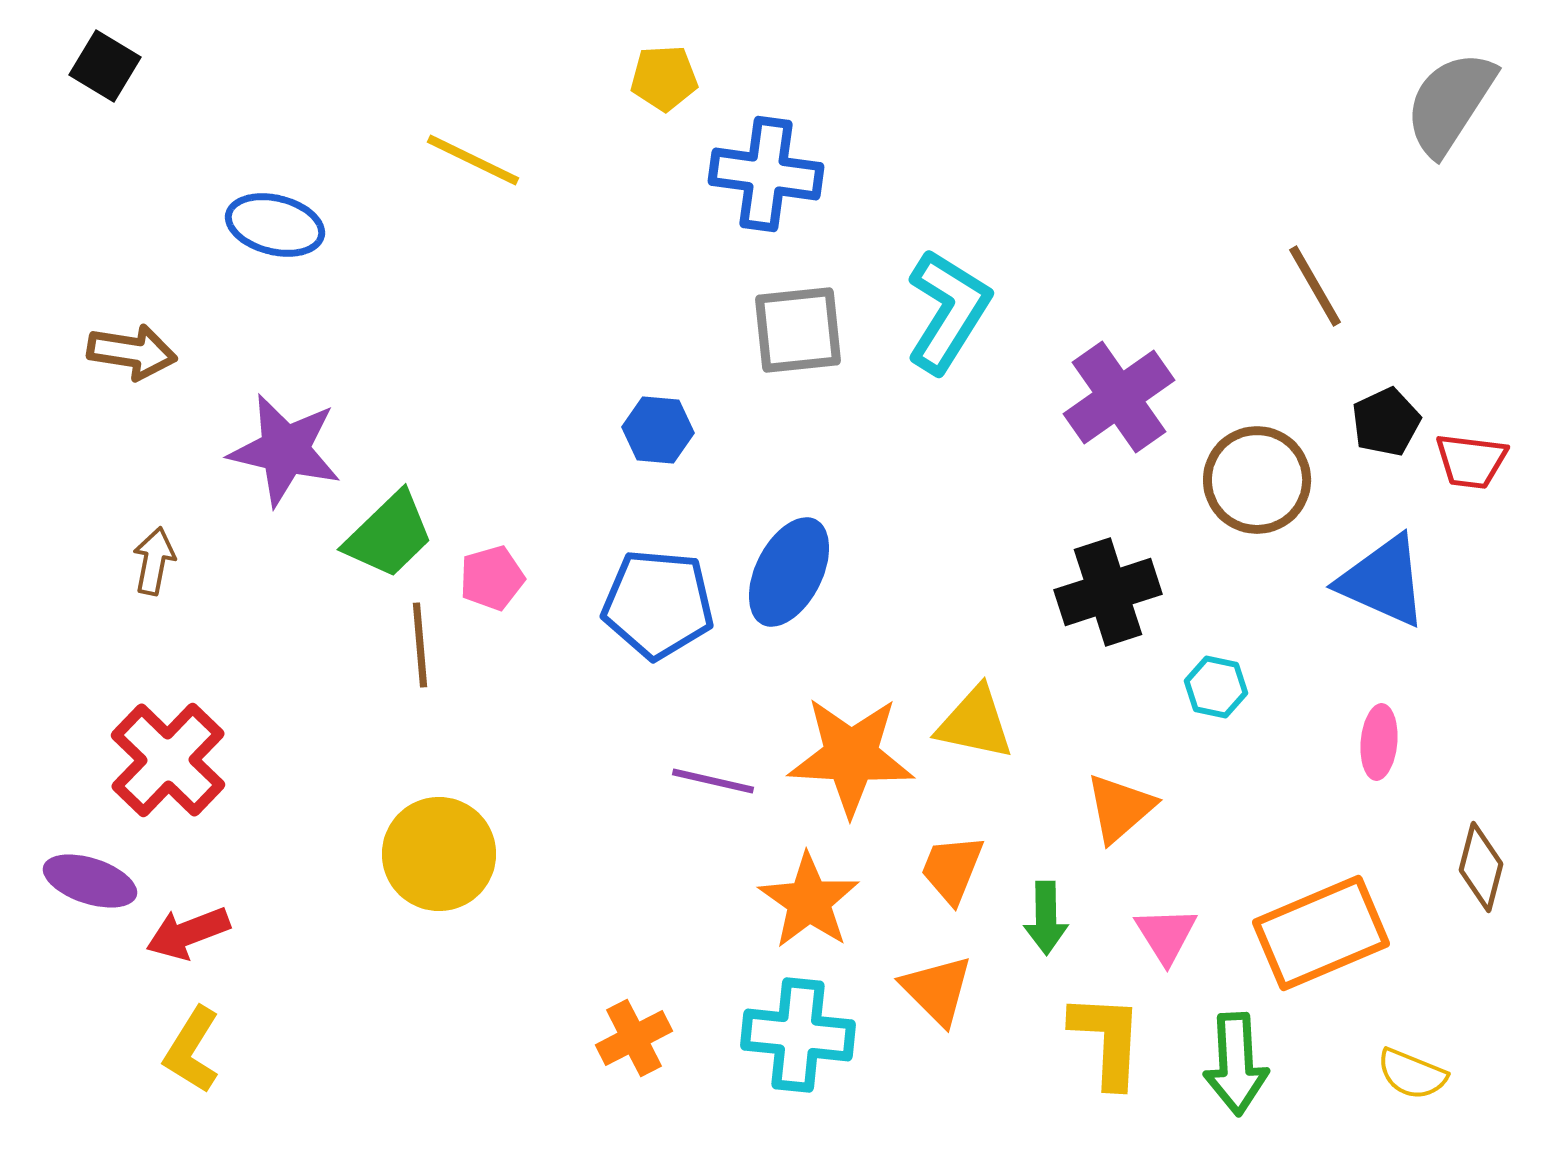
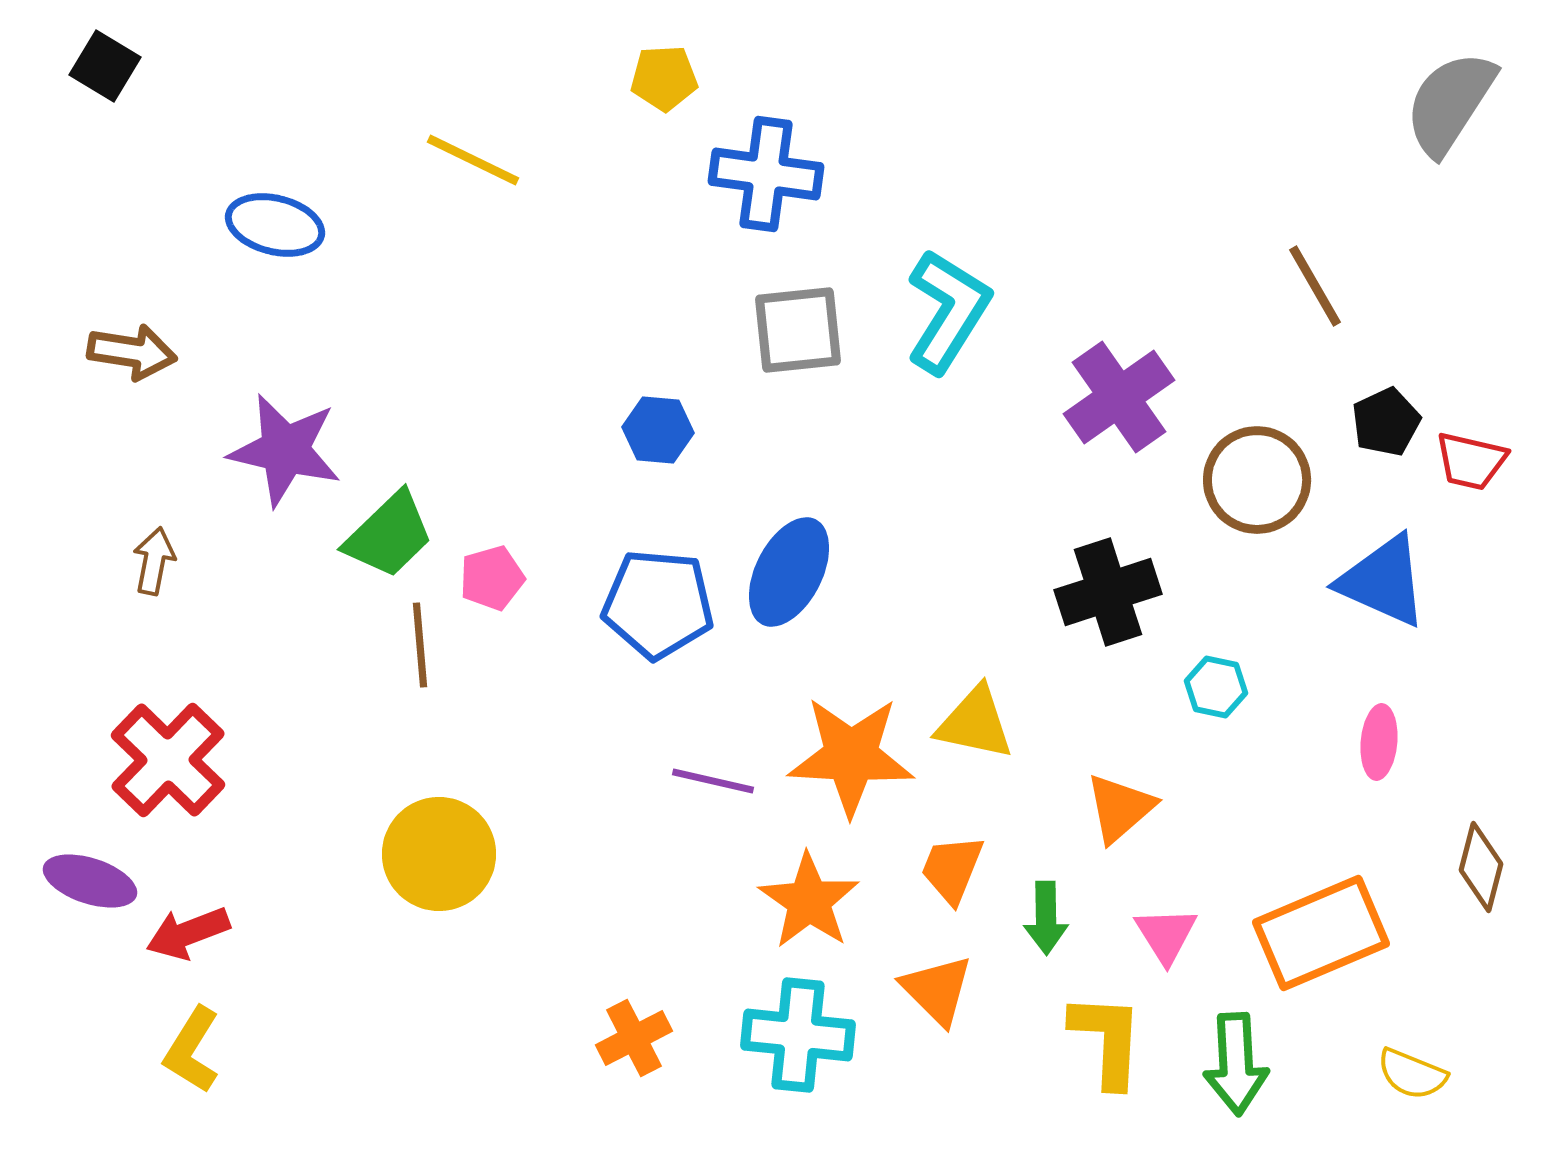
red trapezoid at (1471, 461): rotated 6 degrees clockwise
